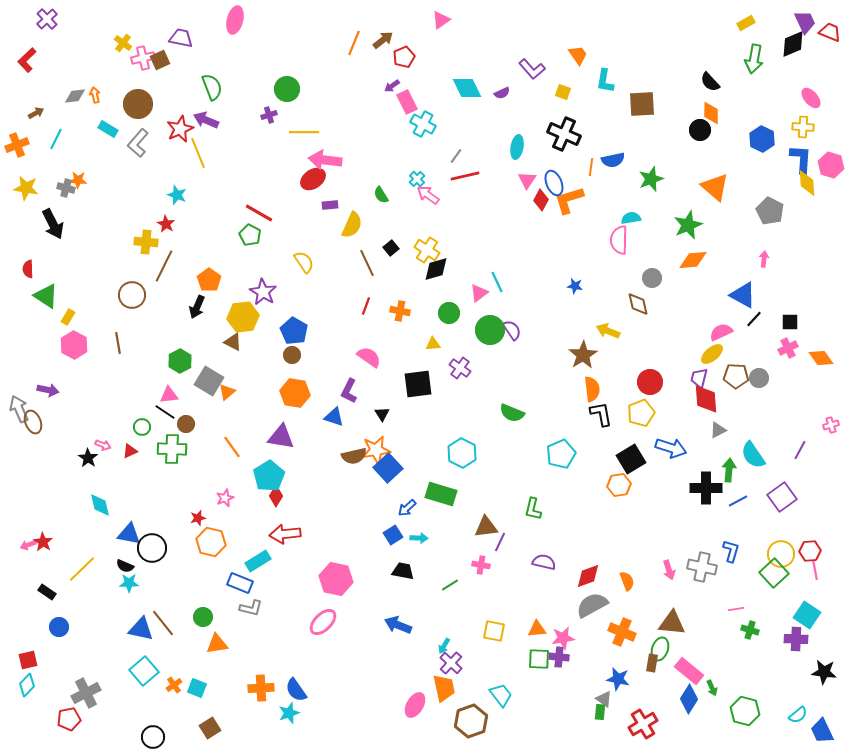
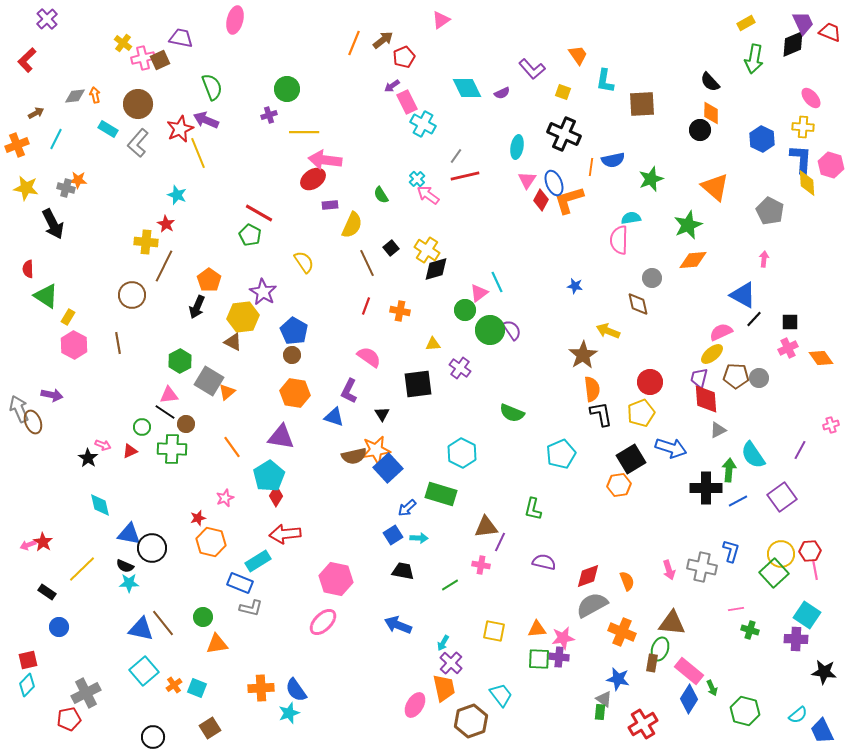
purple trapezoid at (805, 22): moved 2 px left, 1 px down
green circle at (449, 313): moved 16 px right, 3 px up
purple arrow at (48, 390): moved 4 px right, 5 px down
cyan arrow at (444, 646): moved 1 px left, 3 px up
